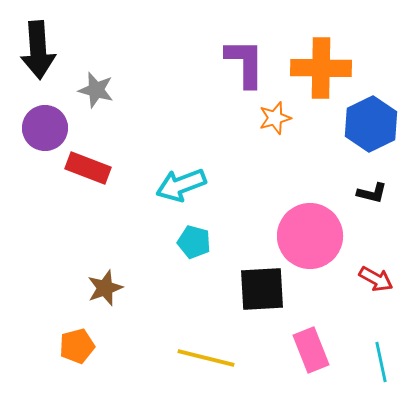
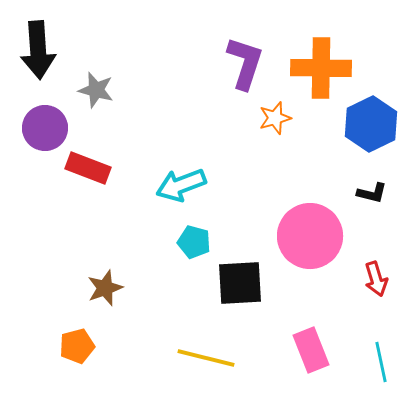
purple L-shape: rotated 18 degrees clockwise
red arrow: rotated 44 degrees clockwise
black square: moved 22 px left, 6 px up
